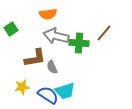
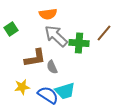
gray arrow: rotated 30 degrees clockwise
